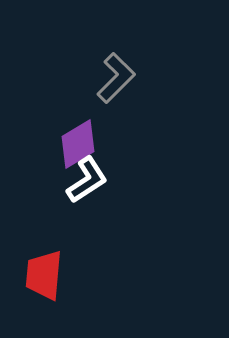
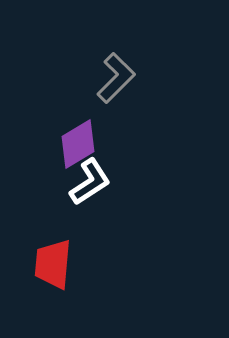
white L-shape: moved 3 px right, 2 px down
red trapezoid: moved 9 px right, 11 px up
